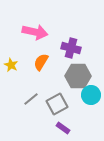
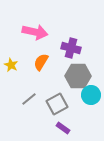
gray line: moved 2 px left
